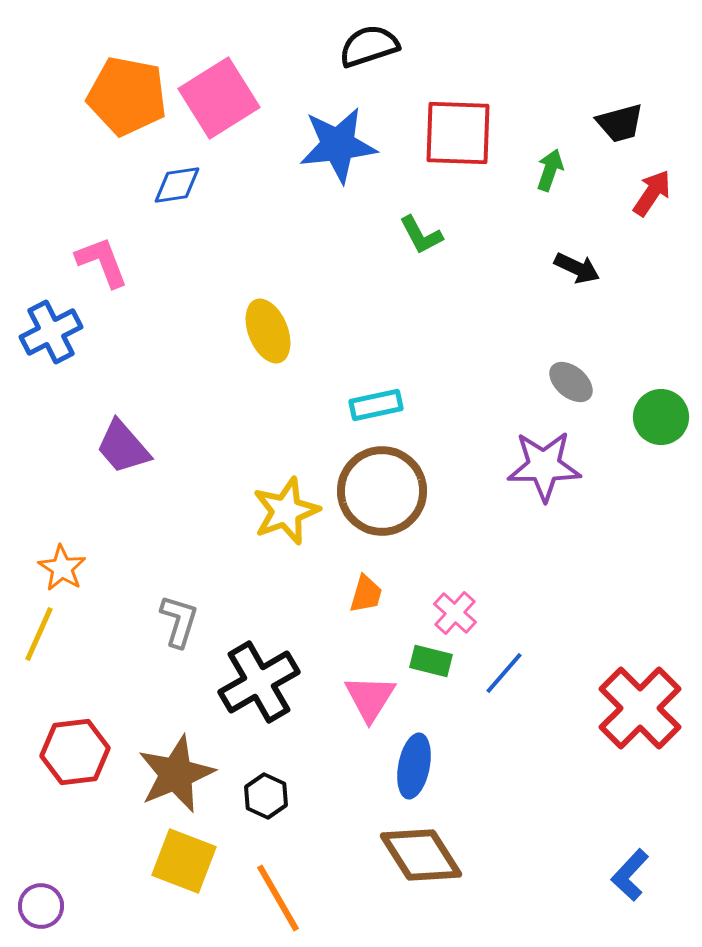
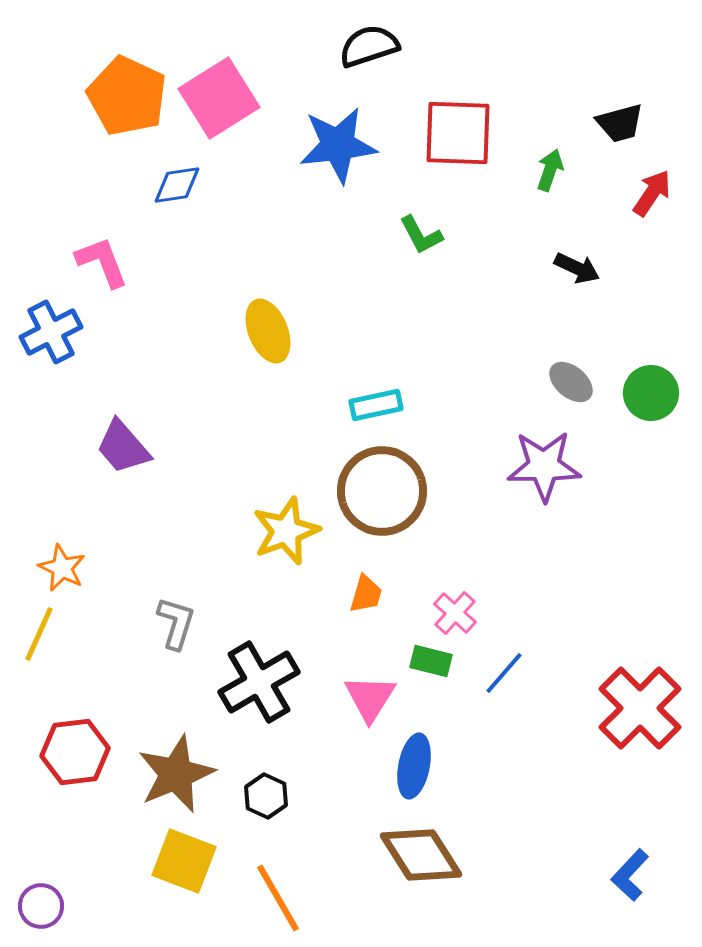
orange pentagon: rotated 14 degrees clockwise
green circle: moved 10 px left, 24 px up
yellow star: moved 20 px down
orange star: rotated 6 degrees counterclockwise
gray L-shape: moved 3 px left, 2 px down
